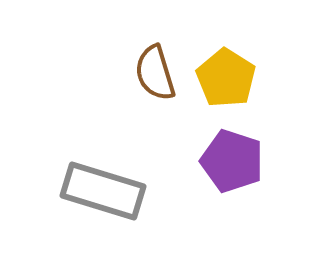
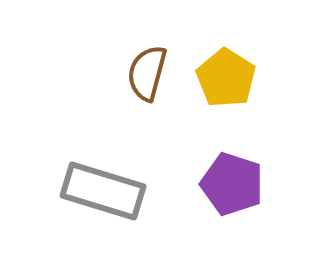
brown semicircle: moved 8 px left; rotated 32 degrees clockwise
purple pentagon: moved 23 px down
